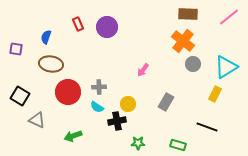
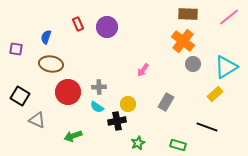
yellow rectangle: rotated 21 degrees clockwise
green star: rotated 24 degrees counterclockwise
